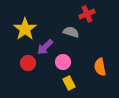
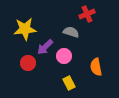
yellow star: rotated 30 degrees clockwise
pink circle: moved 1 px right, 6 px up
orange semicircle: moved 4 px left
